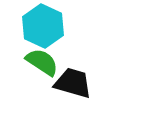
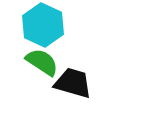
cyan hexagon: moved 1 px up
